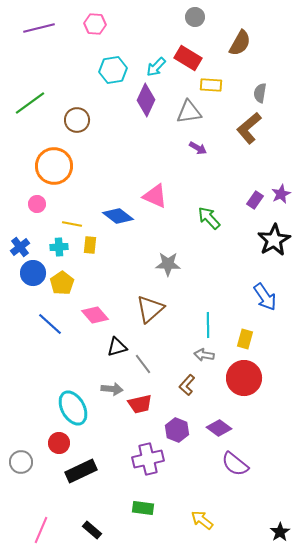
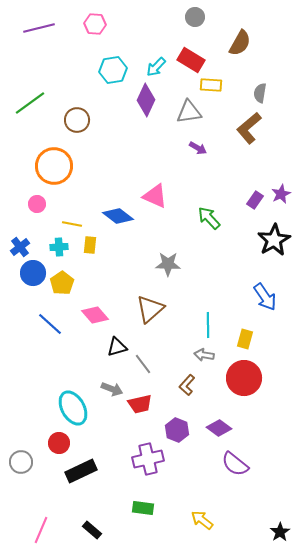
red rectangle at (188, 58): moved 3 px right, 2 px down
gray arrow at (112, 389): rotated 15 degrees clockwise
